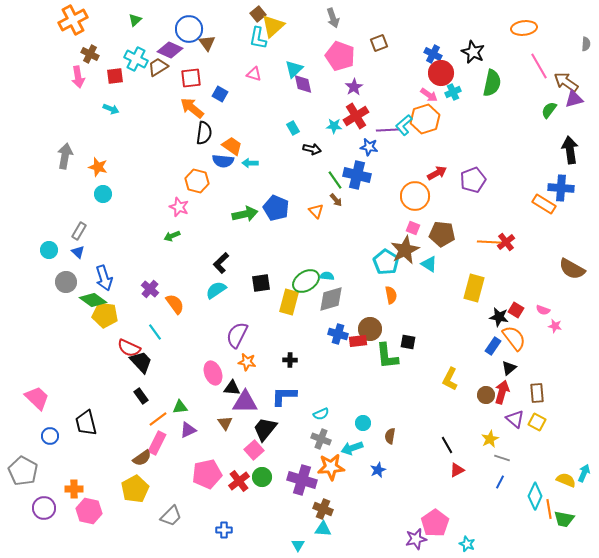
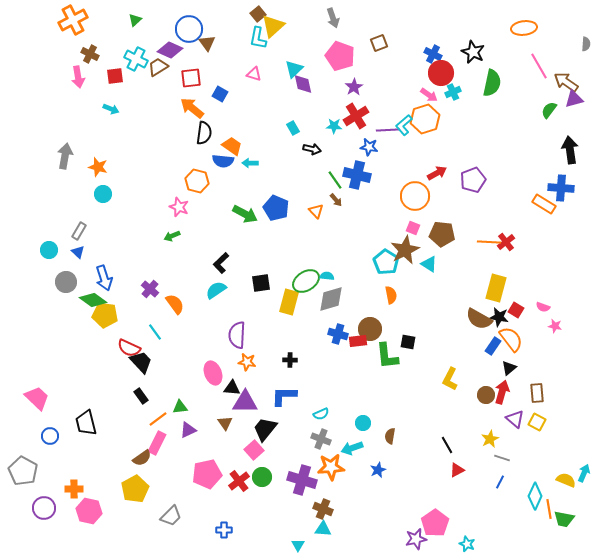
green arrow at (245, 214): rotated 40 degrees clockwise
brown semicircle at (572, 269): moved 93 px left, 50 px down
yellow rectangle at (474, 288): moved 22 px right
pink semicircle at (543, 310): moved 3 px up
purple semicircle at (237, 335): rotated 24 degrees counterclockwise
orange semicircle at (514, 338): moved 3 px left, 1 px down
